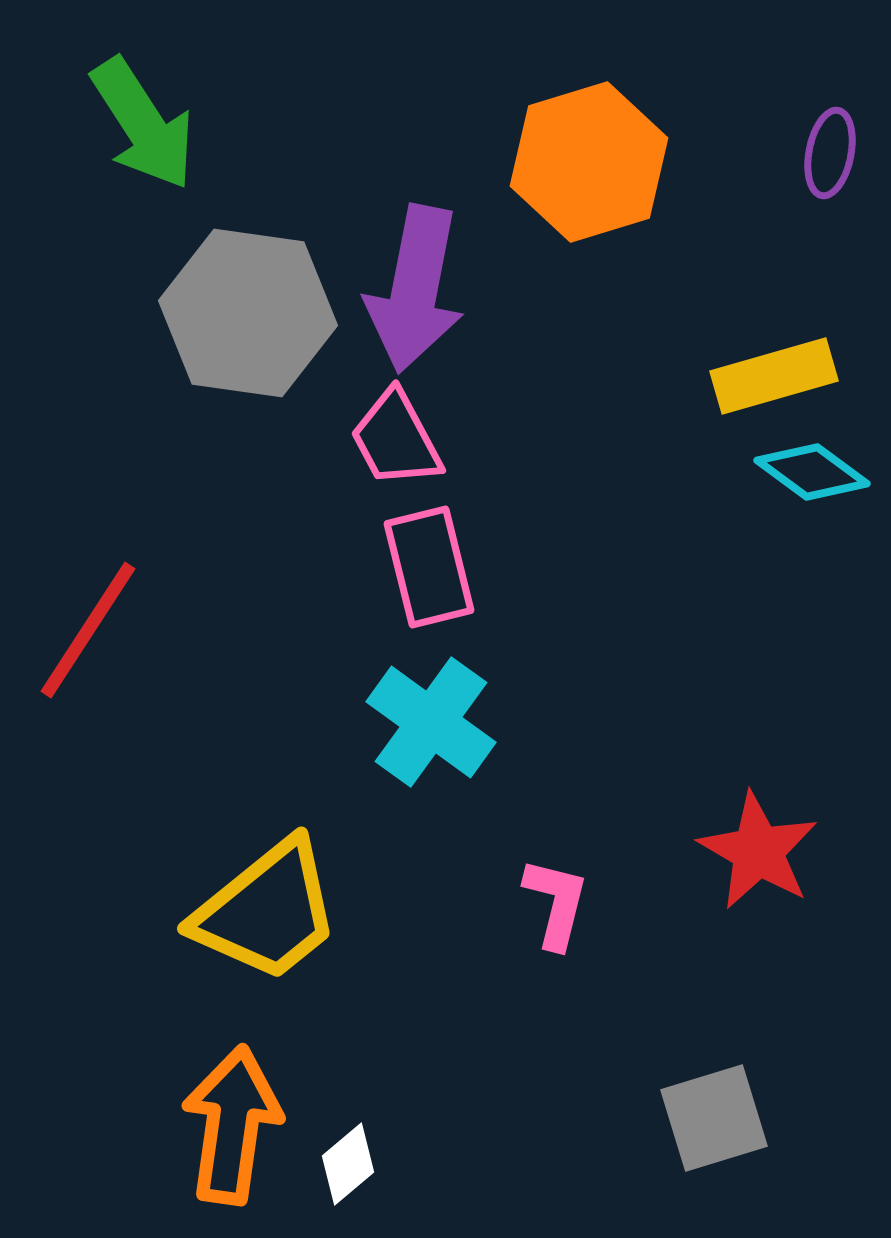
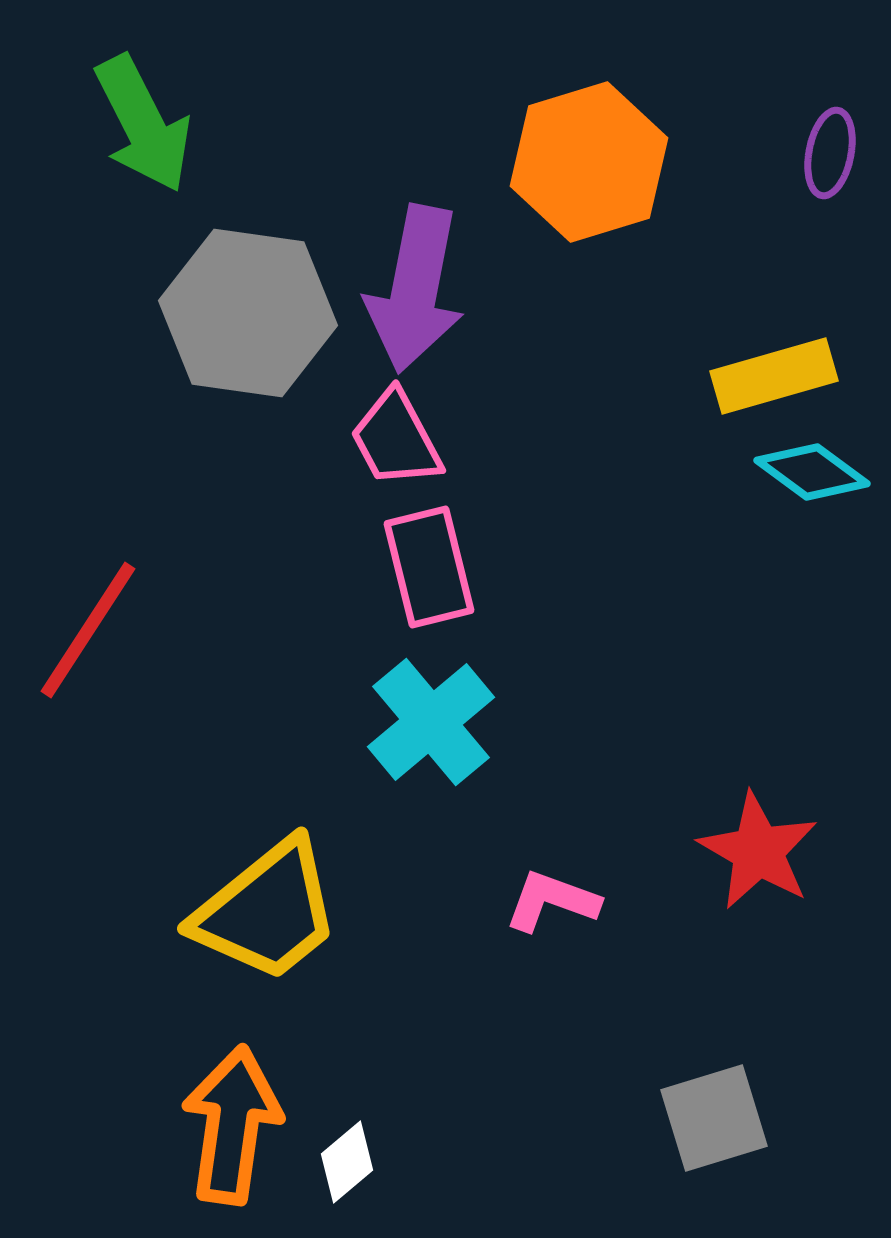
green arrow: rotated 6 degrees clockwise
cyan cross: rotated 14 degrees clockwise
pink L-shape: moved 4 px left, 2 px up; rotated 84 degrees counterclockwise
white diamond: moved 1 px left, 2 px up
